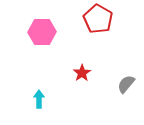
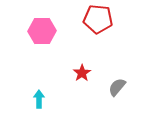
red pentagon: rotated 24 degrees counterclockwise
pink hexagon: moved 1 px up
gray semicircle: moved 9 px left, 3 px down
